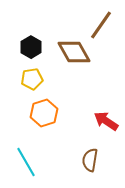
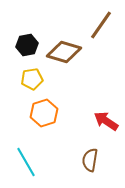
black hexagon: moved 4 px left, 2 px up; rotated 20 degrees clockwise
brown diamond: moved 10 px left; rotated 44 degrees counterclockwise
